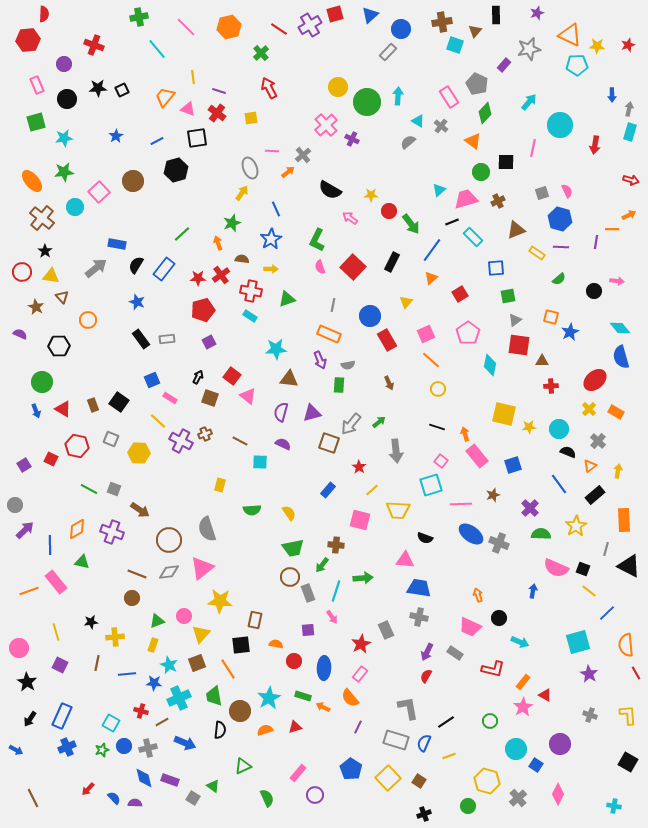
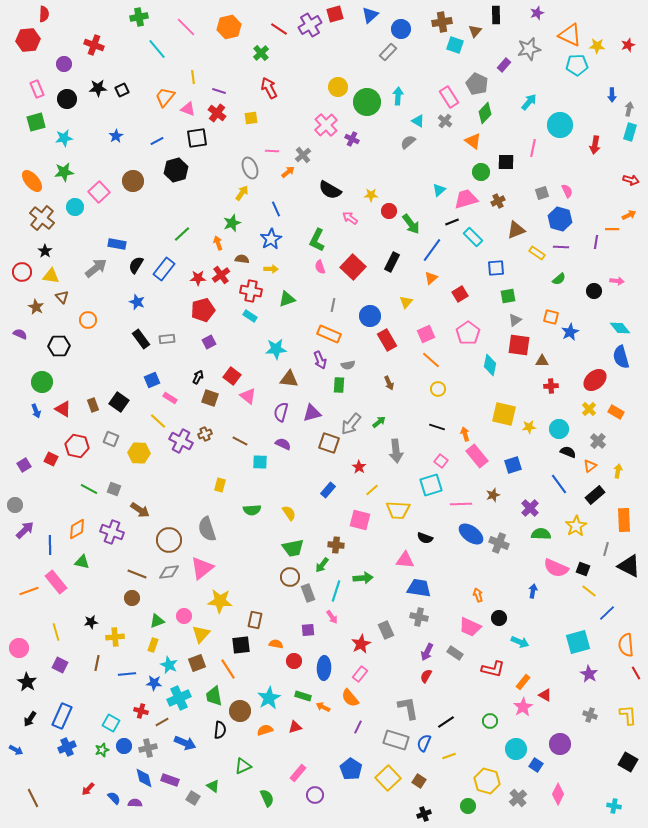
pink rectangle at (37, 85): moved 4 px down
gray cross at (441, 126): moved 4 px right, 5 px up
